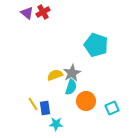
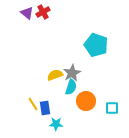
cyan square: rotated 24 degrees clockwise
